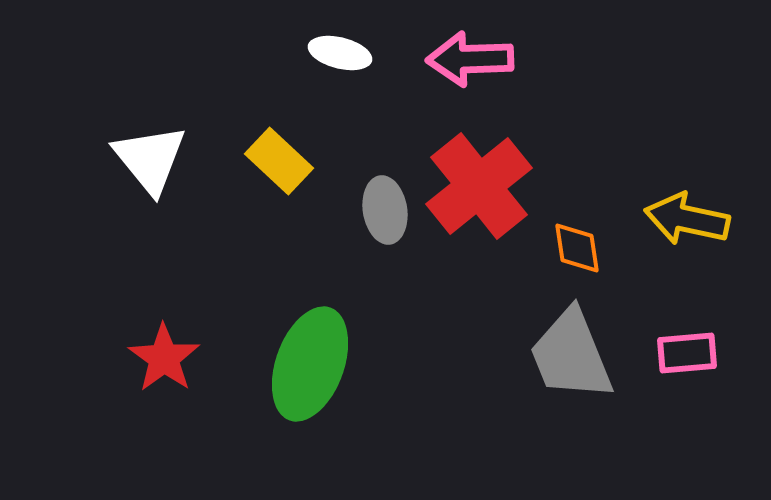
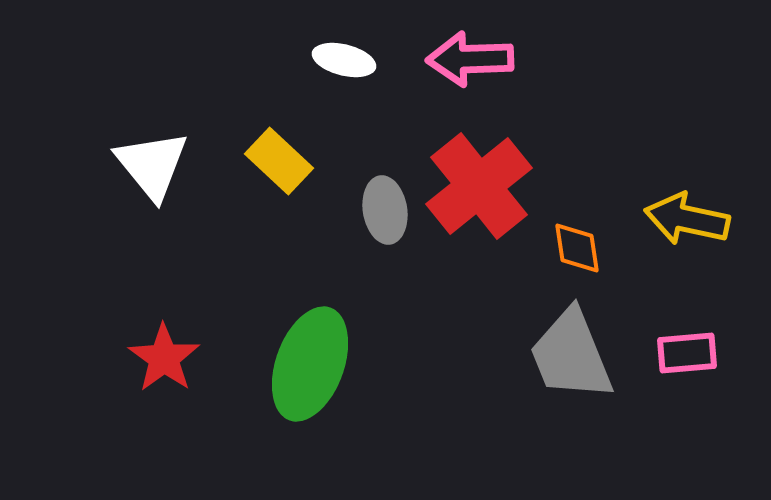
white ellipse: moved 4 px right, 7 px down
white triangle: moved 2 px right, 6 px down
